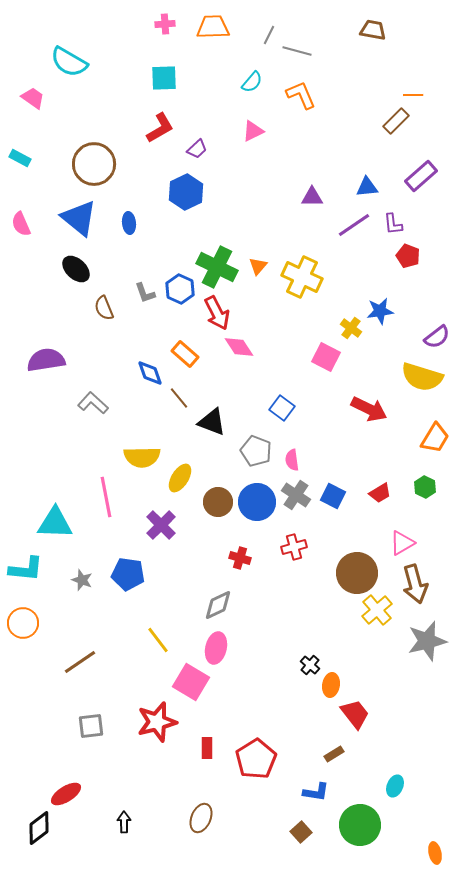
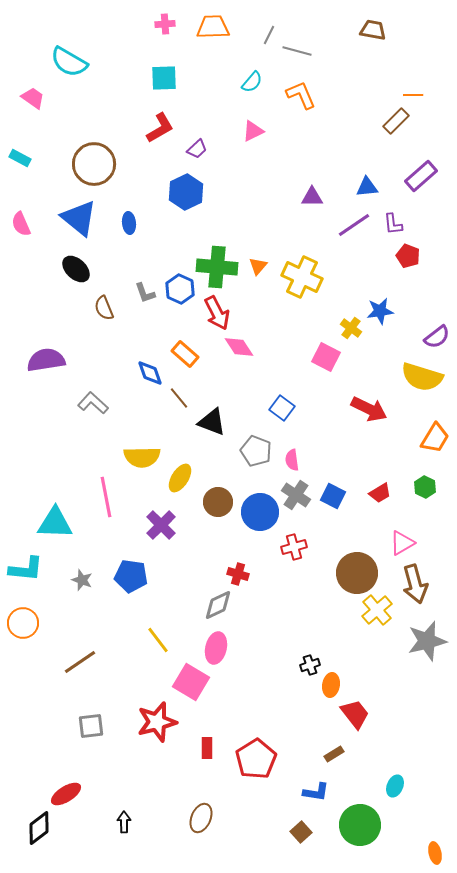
green cross at (217, 267): rotated 21 degrees counterclockwise
blue circle at (257, 502): moved 3 px right, 10 px down
red cross at (240, 558): moved 2 px left, 16 px down
blue pentagon at (128, 574): moved 3 px right, 2 px down
black cross at (310, 665): rotated 30 degrees clockwise
